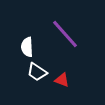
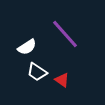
white semicircle: rotated 120 degrees counterclockwise
red triangle: rotated 14 degrees clockwise
